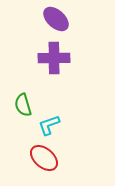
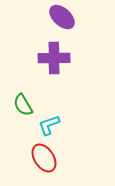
purple ellipse: moved 6 px right, 2 px up
green semicircle: rotated 15 degrees counterclockwise
red ellipse: rotated 16 degrees clockwise
